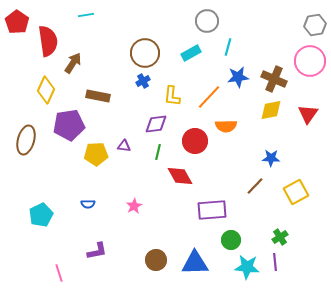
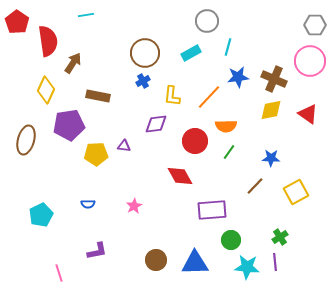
gray hexagon at (315, 25): rotated 10 degrees clockwise
red triangle at (308, 114): rotated 30 degrees counterclockwise
green line at (158, 152): moved 71 px right; rotated 21 degrees clockwise
